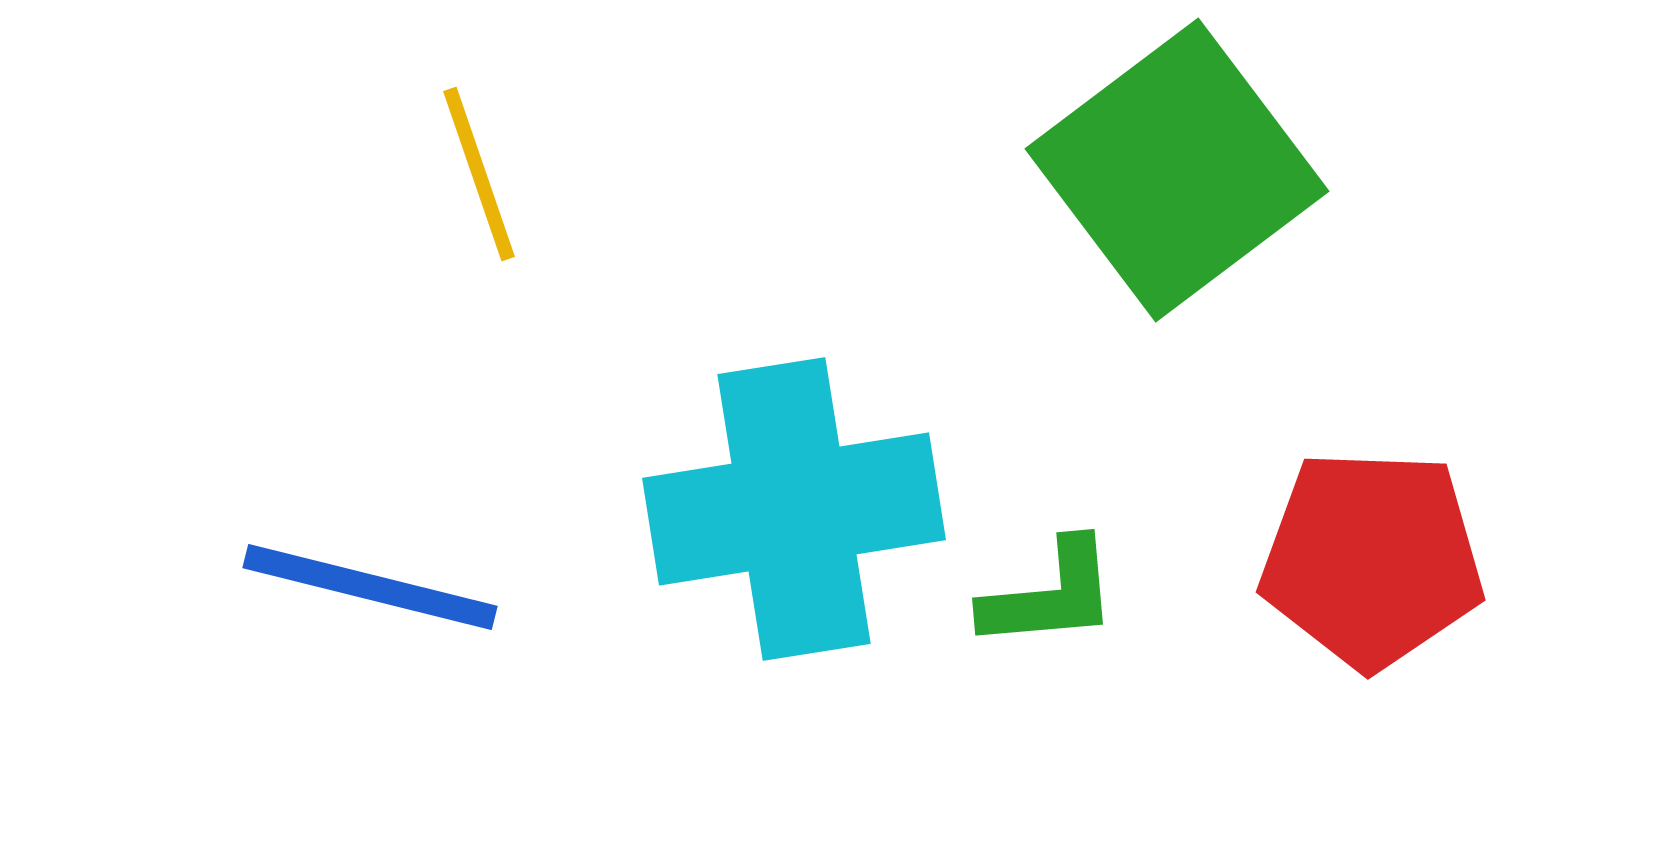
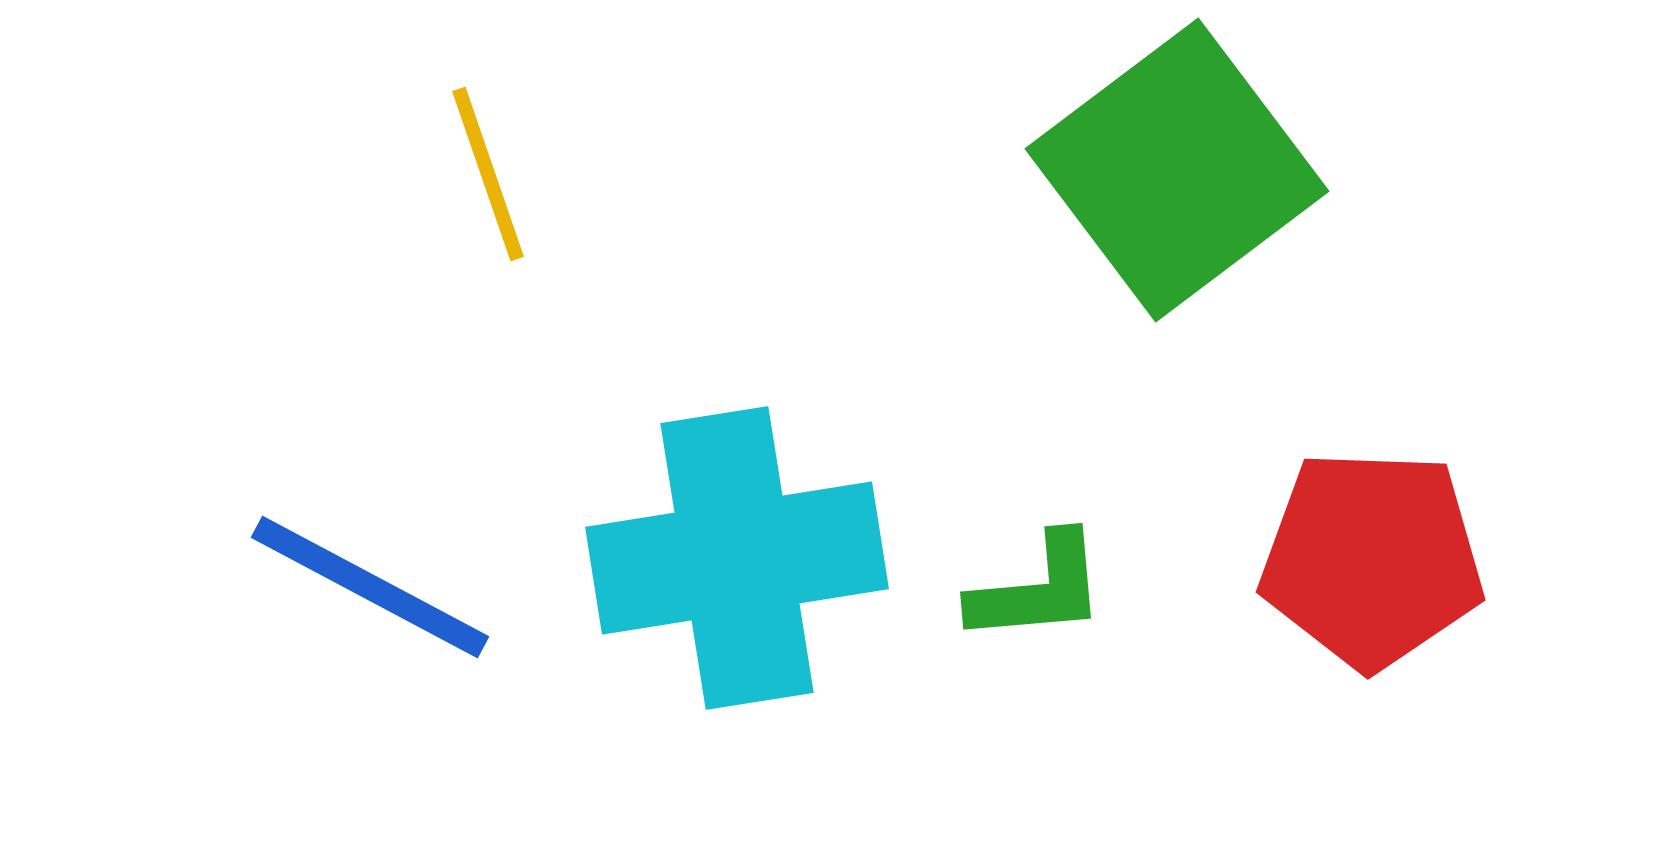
yellow line: moved 9 px right
cyan cross: moved 57 px left, 49 px down
blue line: rotated 14 degrees clockwise
green L-shape: moved 12 px left, 6 px up
